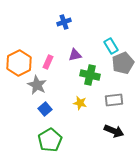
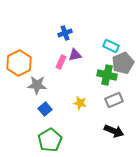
blue cross: moved 1 px right, 11 px down
cyan rectangle: rotated 35 degrees counterclockwise
pink rectangle: moved 13 px right
green cross: moved 17 px right
gray star: rotated 24 degrees counterclockwise
gray rectangle: rotated 18 degrees counterclockwise
